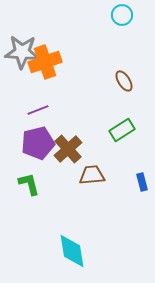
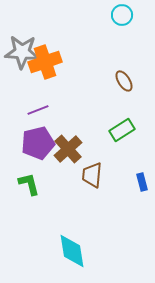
brown trapezoid: rotated 80 degrees counterclockwise
